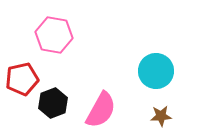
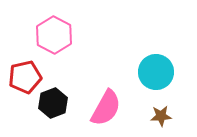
pink hexagon: rotated 18 degrees clockwise
cyan circle: moved 1 px down
red pentagon: moved 3 px right, 2 px up
pink semicircle: moved 5 px right, 2 px up
